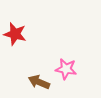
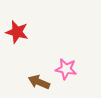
red star: moved 2 px right, 2 px up
